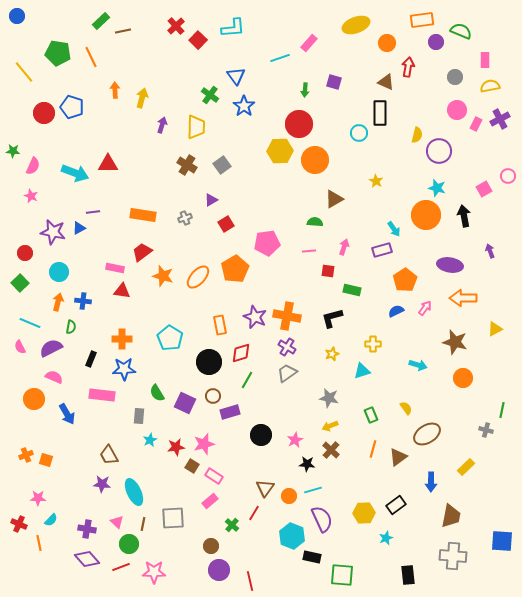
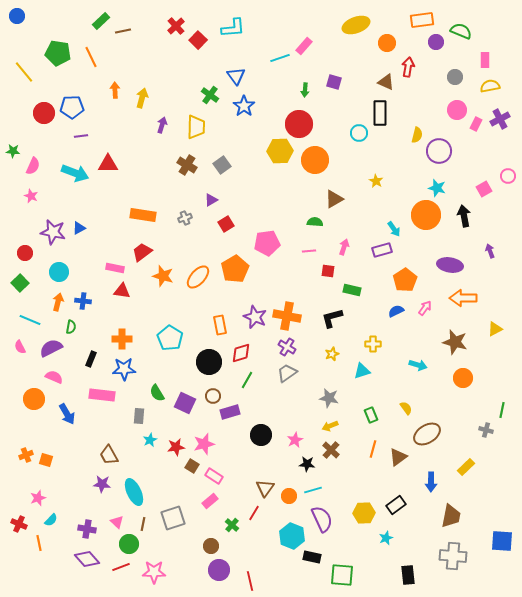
pink rectangle at (309, 43): moved 5 px left, 3 px down
blue pentagon at (72, 107): rotated 20 degrees counterclockwise
purple line at (93, 212): moved 12 px left, 76 px up
cyan line at (30, 323): moved 3 px up
pink star at (38, 498): rotated 21 degrees counterclockwise
gray square at (173, 518): rotated 15 degrees counterclockwise
